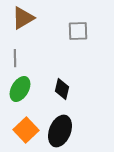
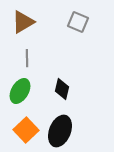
brown triangle: moved 4 px down
gray square: moved 9 px up; rotated 25 degrees clockwise
gray line: moved 12 px right
green ellipse: moved 2 px down
